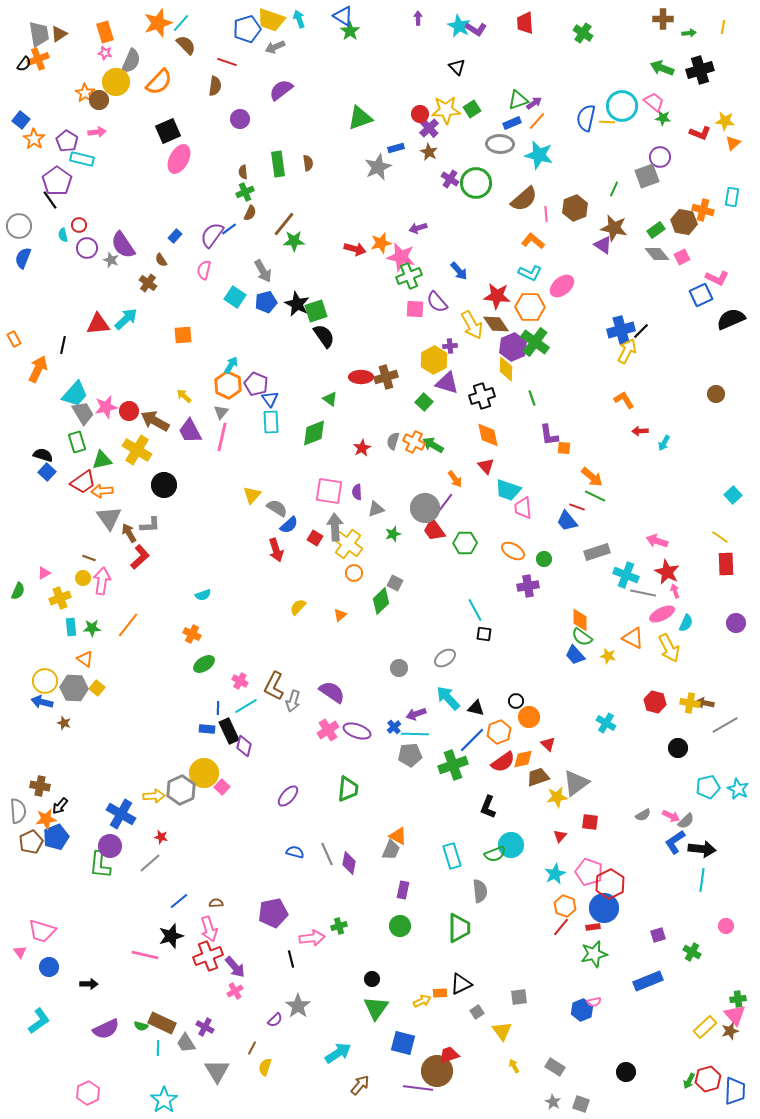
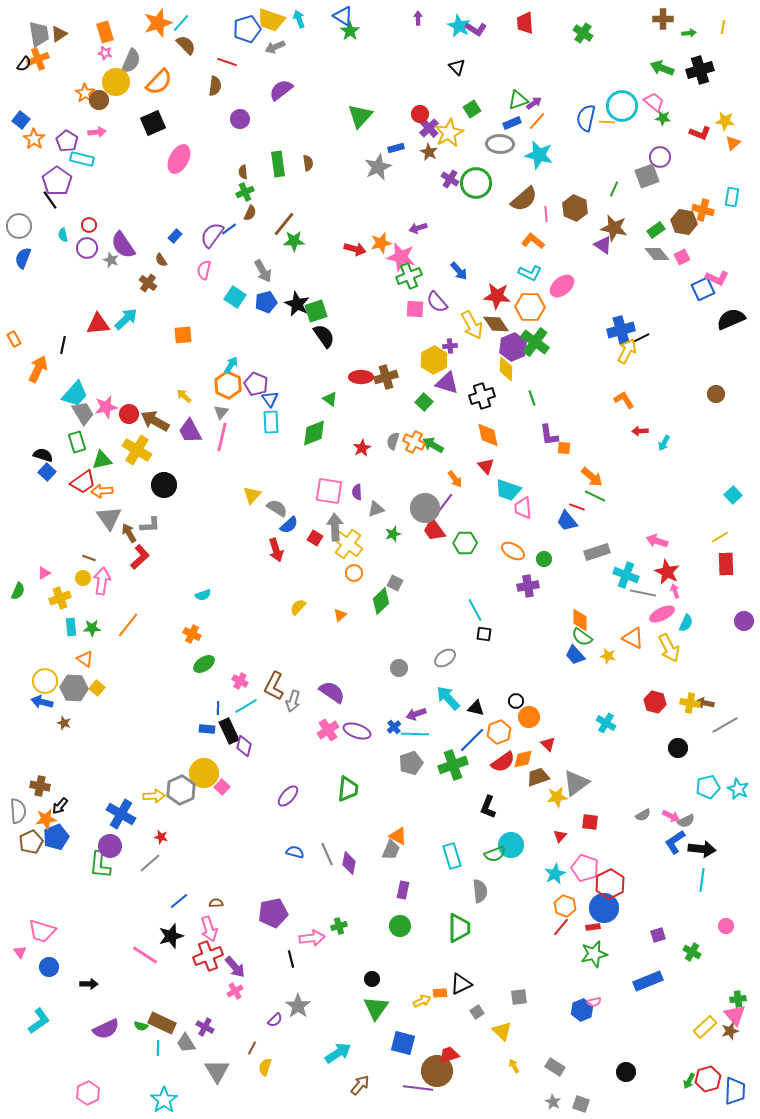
yellow star at (446, 110): moved 3 px right, 23 px down; rotated 24 degrees counterclockwise
green triangle at (360, 118): moved 2 px up; rotated 28 degrees counterclockwise
black square at (168, 131): moved 15 px left, 8 px up
brown hexagon at (575, 208): rotated 15 degrees counterclockwise
red circle at (79, 225): moved 10 px right
blue square at (701, 295): moved 2 px right, 6 px up
black line at (641, 331): moved 7 px down; rotated 18 degrees clockwise
red circle at (129, 411): moved 3 px down
yellow line at (720, 537): rotated 66 degrees counterclockwise
purple circle at (736, 623): moved 8 px right, 2 px up
gray pentagon at (410, 755): moved 1 px right, 8 px down; rotated 15 degrees counterclockwise
gray semicircle at (686, 821): rotated 18 degrees clockwise
pink pentagon at (589, 872): moved 4 px left, 4 px up
pink line at (145, 955): rotated 20 degrees clockwise
yellow triangle at (502, 1031): rotated 10 degrees counterclockwise
